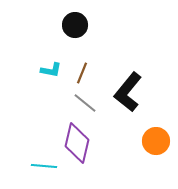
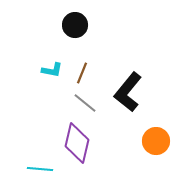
cyan L-shape: moved 1 px right
cyan line: moved 4 px left, 3 px down
